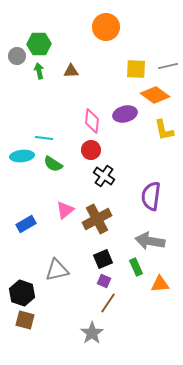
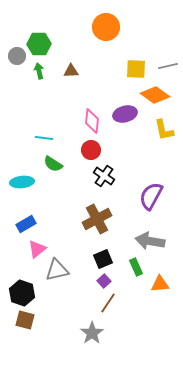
cyan ellipse: moved 26 px down
purple semicircle: rotated 20 degrees clockwise
pink triangle: moved 28 px left, 39 px down
purple square: rotated 24 degrees clockwise
